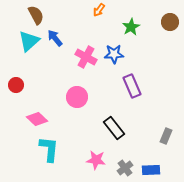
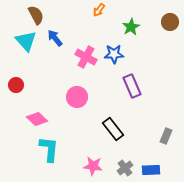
cyan triangle: moved 3 px left; rotated 30 degrees counterclockwise
black rectangle: moved 1 px left, 1 px down
pink star: moved 3 px left, 6 px down
